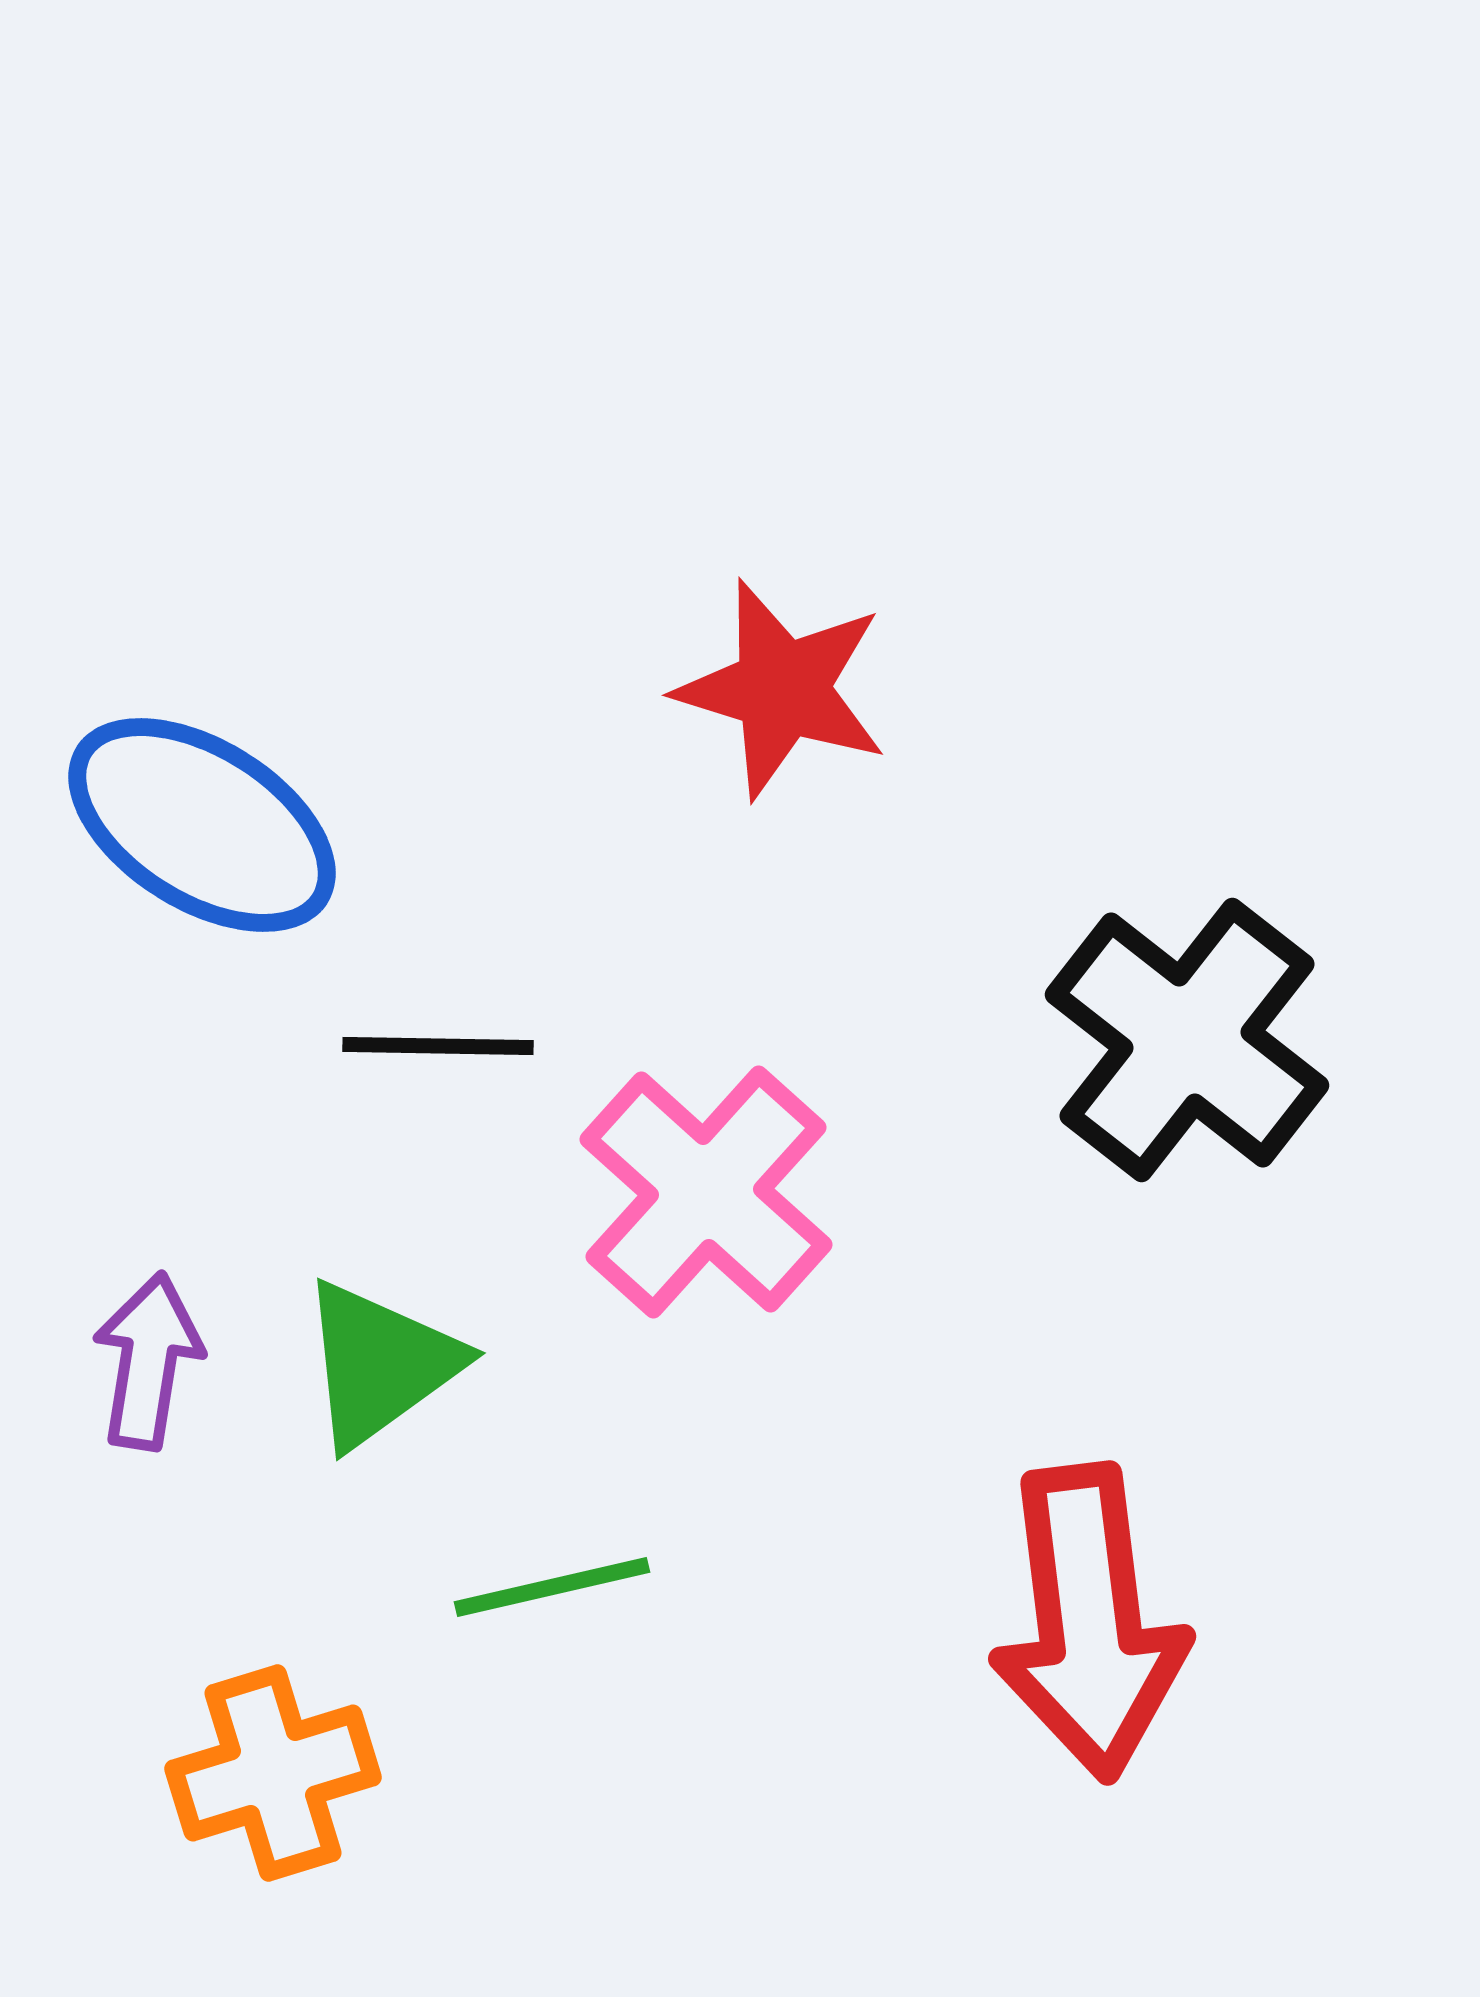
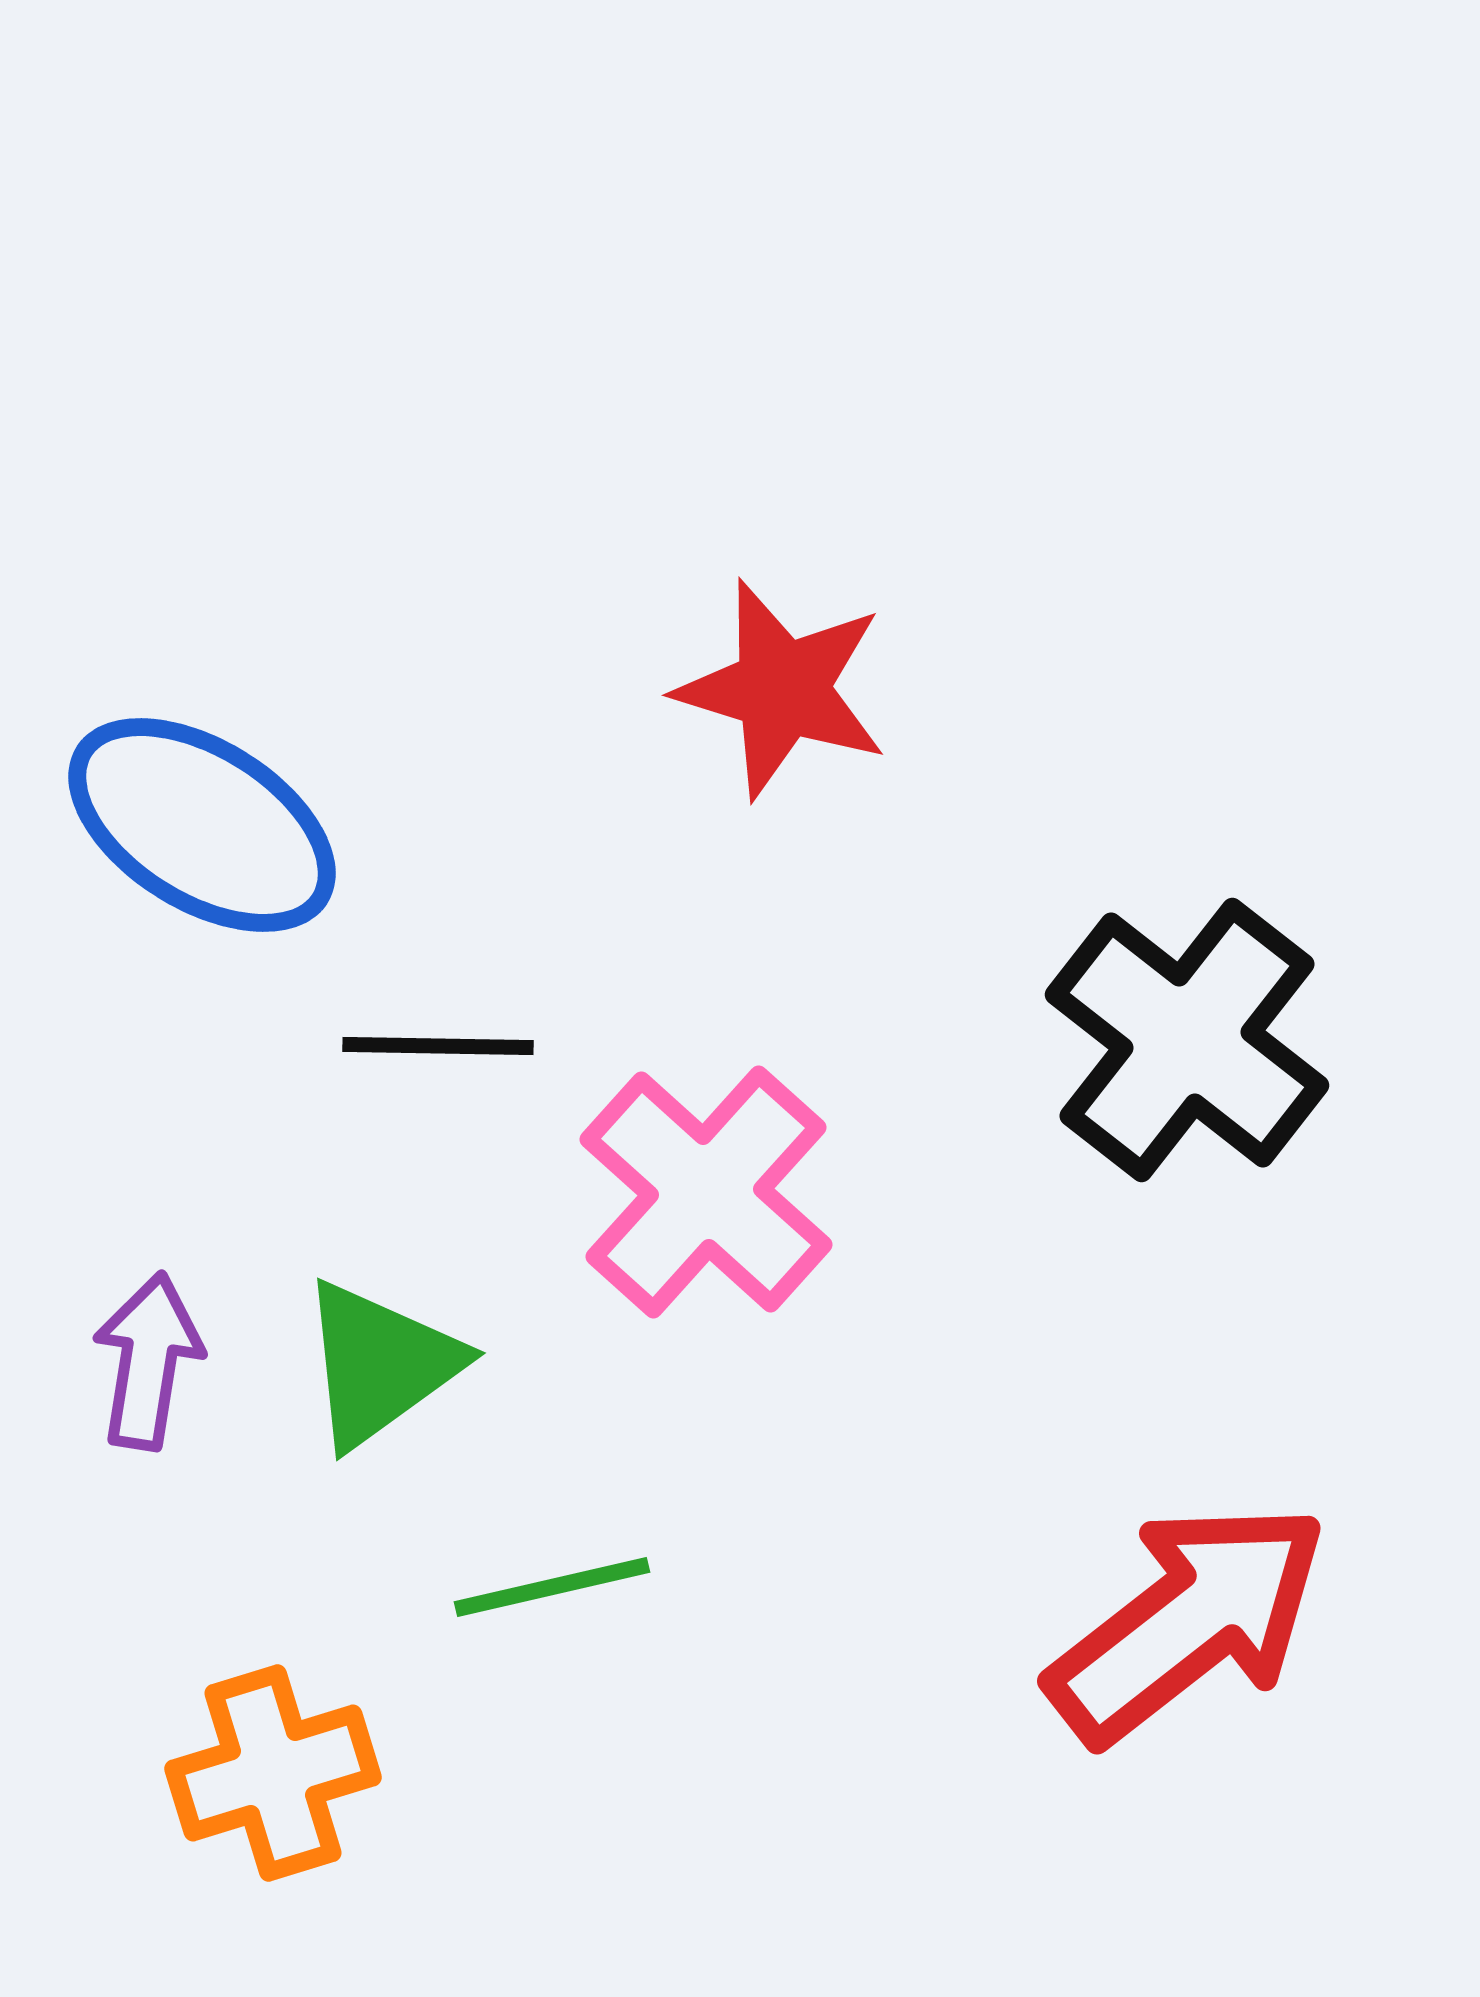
red arrow: moved 99 px right; rotated 121 degrees counterclockwise
